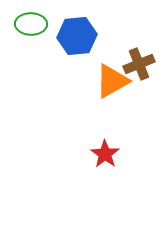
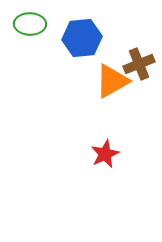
green ellipse: moved 1 px left
blue hexagon: moved 5 px right, 2 px down
red star: rotated 12 degrees clockwise
